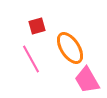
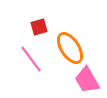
red square: moved 2 px right, 1 px down
pink line: rotated 8 degrees counterclockwise
